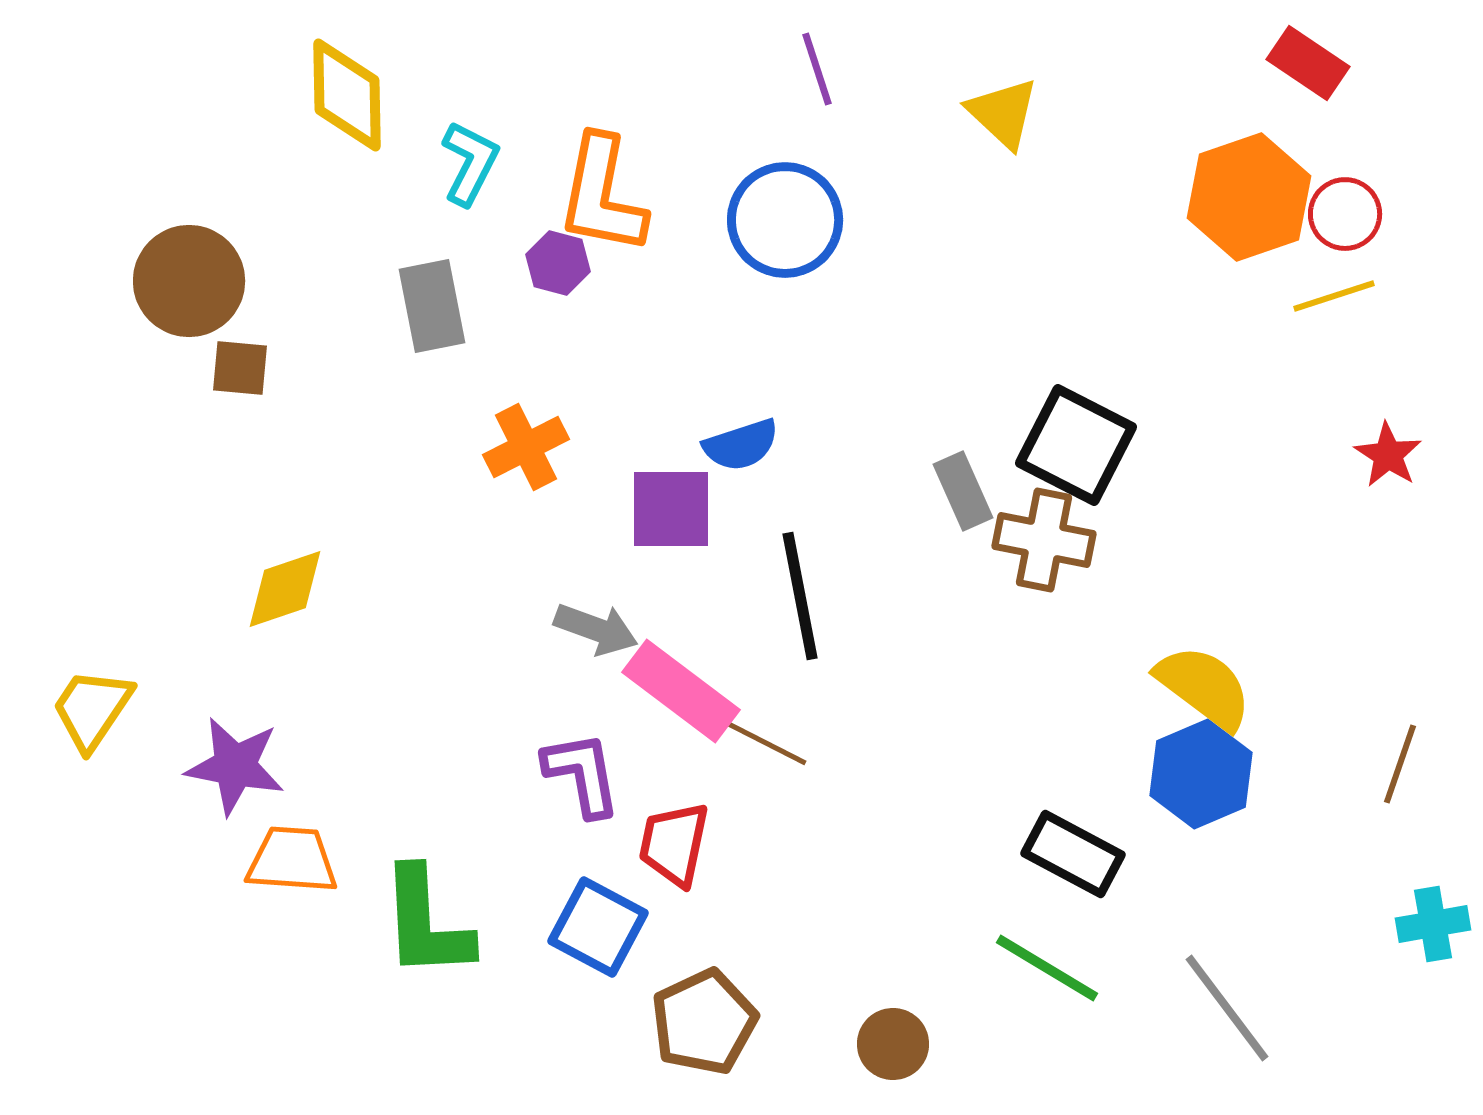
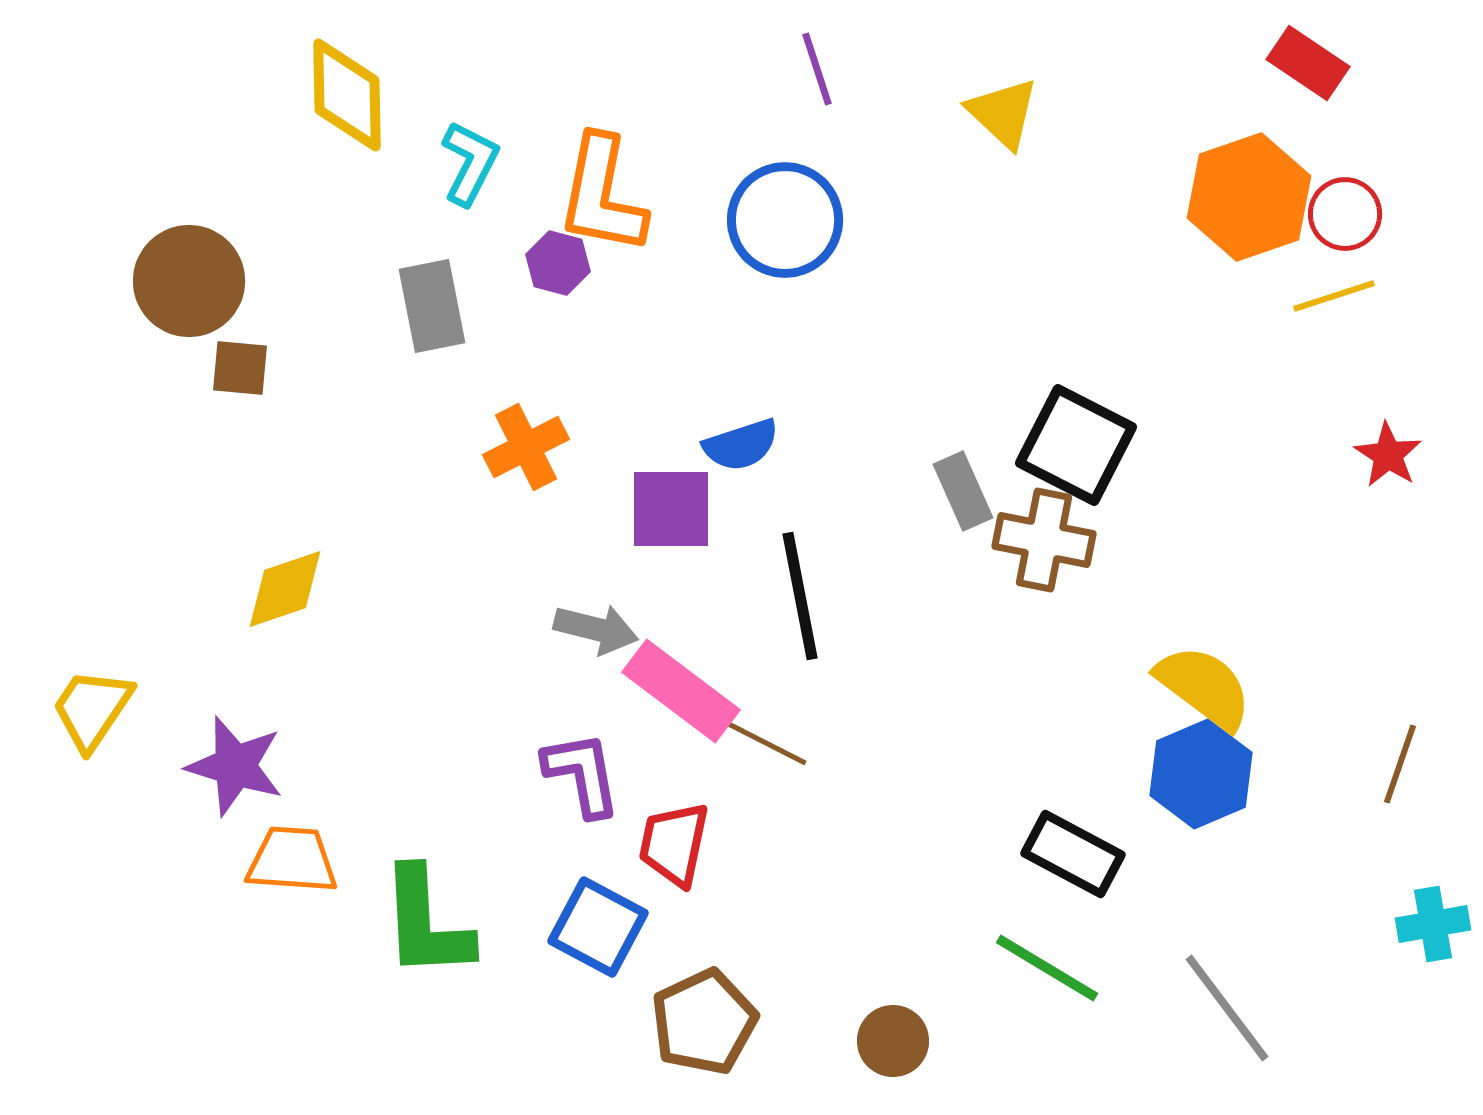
gray arrow at (596, 629): rotated 6 degrees counterclockwise
purple star at (235, 766): rotated 6 degrees clockwise
brown circle at (893, 1044): moved 3 px up
